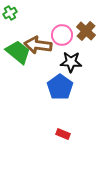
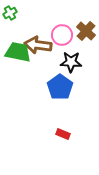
green trapezoid: rotated 28 degrees counterclockwise
